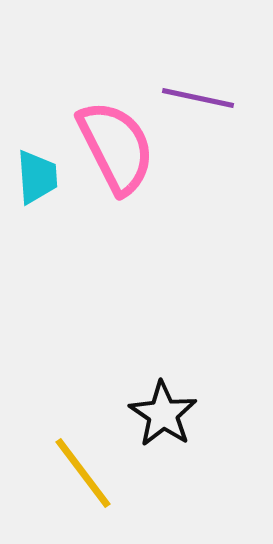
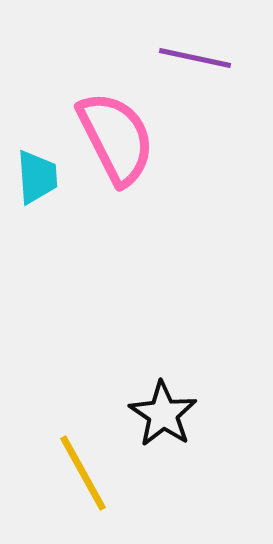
purple line: moved 3 px left, 40 px up
pink semicircle: moved 9 px up
yellow line: rotated 8 degrees clockwise
